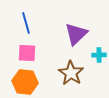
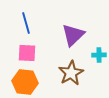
purple triangle: moved 3 px left, 1 px down
brown star: rotated 10 degrees clockwise
